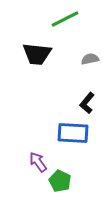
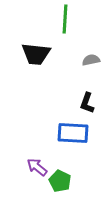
green line: rotated 60 degrees counterclockwise
black trapezoid: moved 1 px left
gray semicircle: moved 1 px right, 1 px down
black L-shape: rotated 20 degrees counterclockwise
purple arrow: moved 1 px left, 5 px down; rotated 15 degrees counterclockwise
